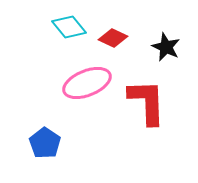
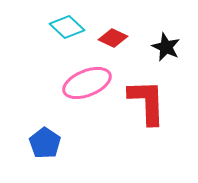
cyan diamond: moved 2 px left; rotated 8 degrees counterclockwise
